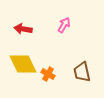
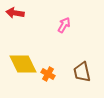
red arrow: moved 8 px left, 16 px up
